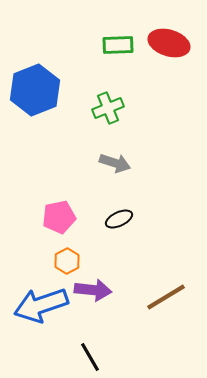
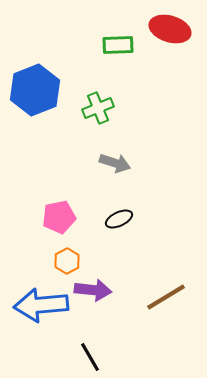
red ellipse: moved 1 px right, 14 px up
green cross: moved 10 px left
blue arrow: rotated 14 degrees clockwise
